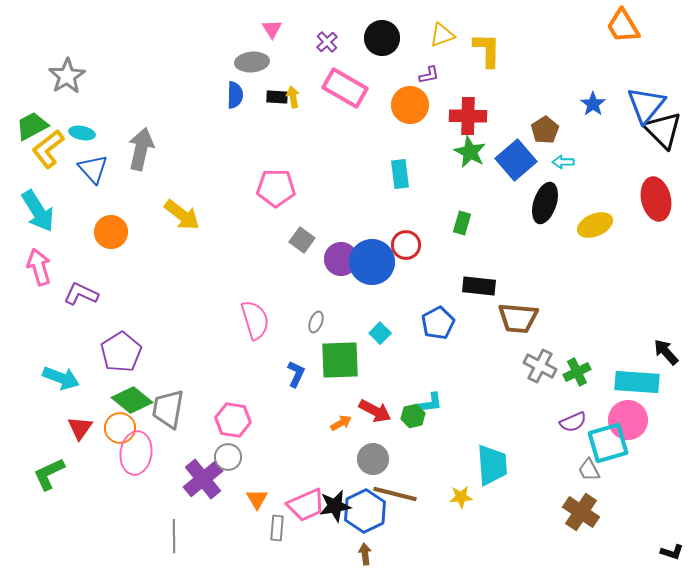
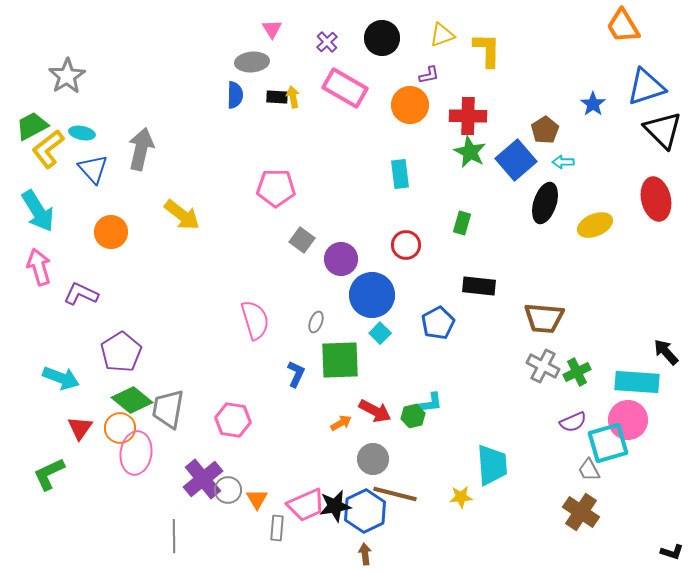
blue triangle at (646, 105): moved 18 px up; rotated 33 degrees clockwise
blue circle at (372, 262): moved 33 px down
brown trapezoid at (518, 318): moved 26 px right
gray cross at (540, 366): moved 3 px right
gray circle at (228, 457): moved 33 px down
